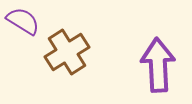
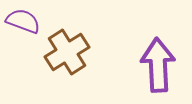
purple semicircle: rotated 12 degrees counterclockwise
